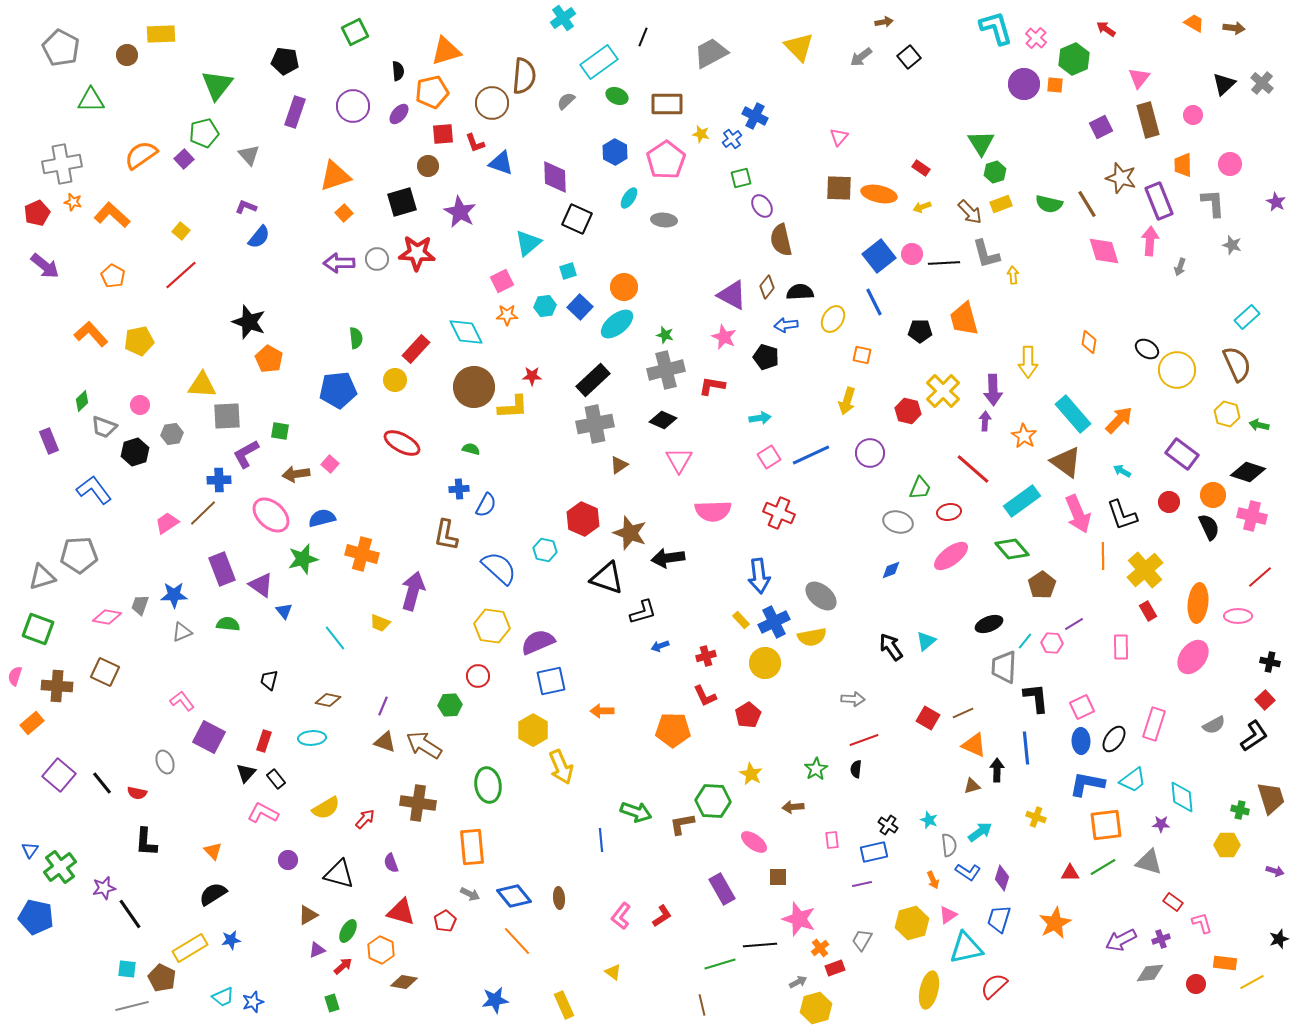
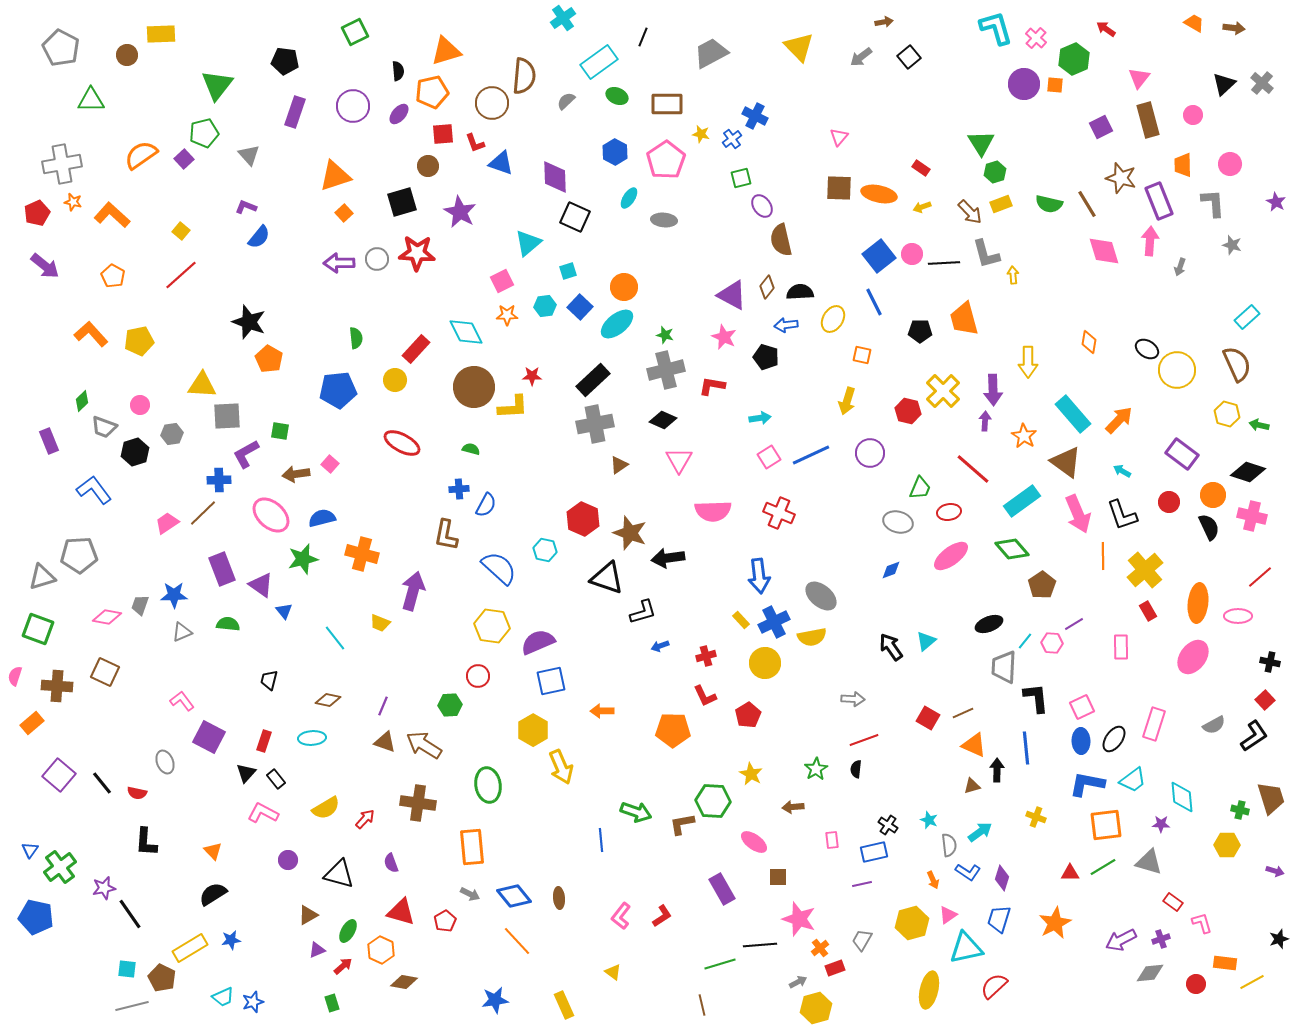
black square at (577, 219): moved 2 px left, 2 px up
